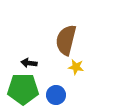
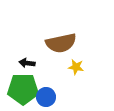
brown semicircle: moved 5 px left, 3 px down; rotated 116 degrees counterclockwise
black arrow: moved 2 px left
blue circle: moved 10 px left, 2 px down
